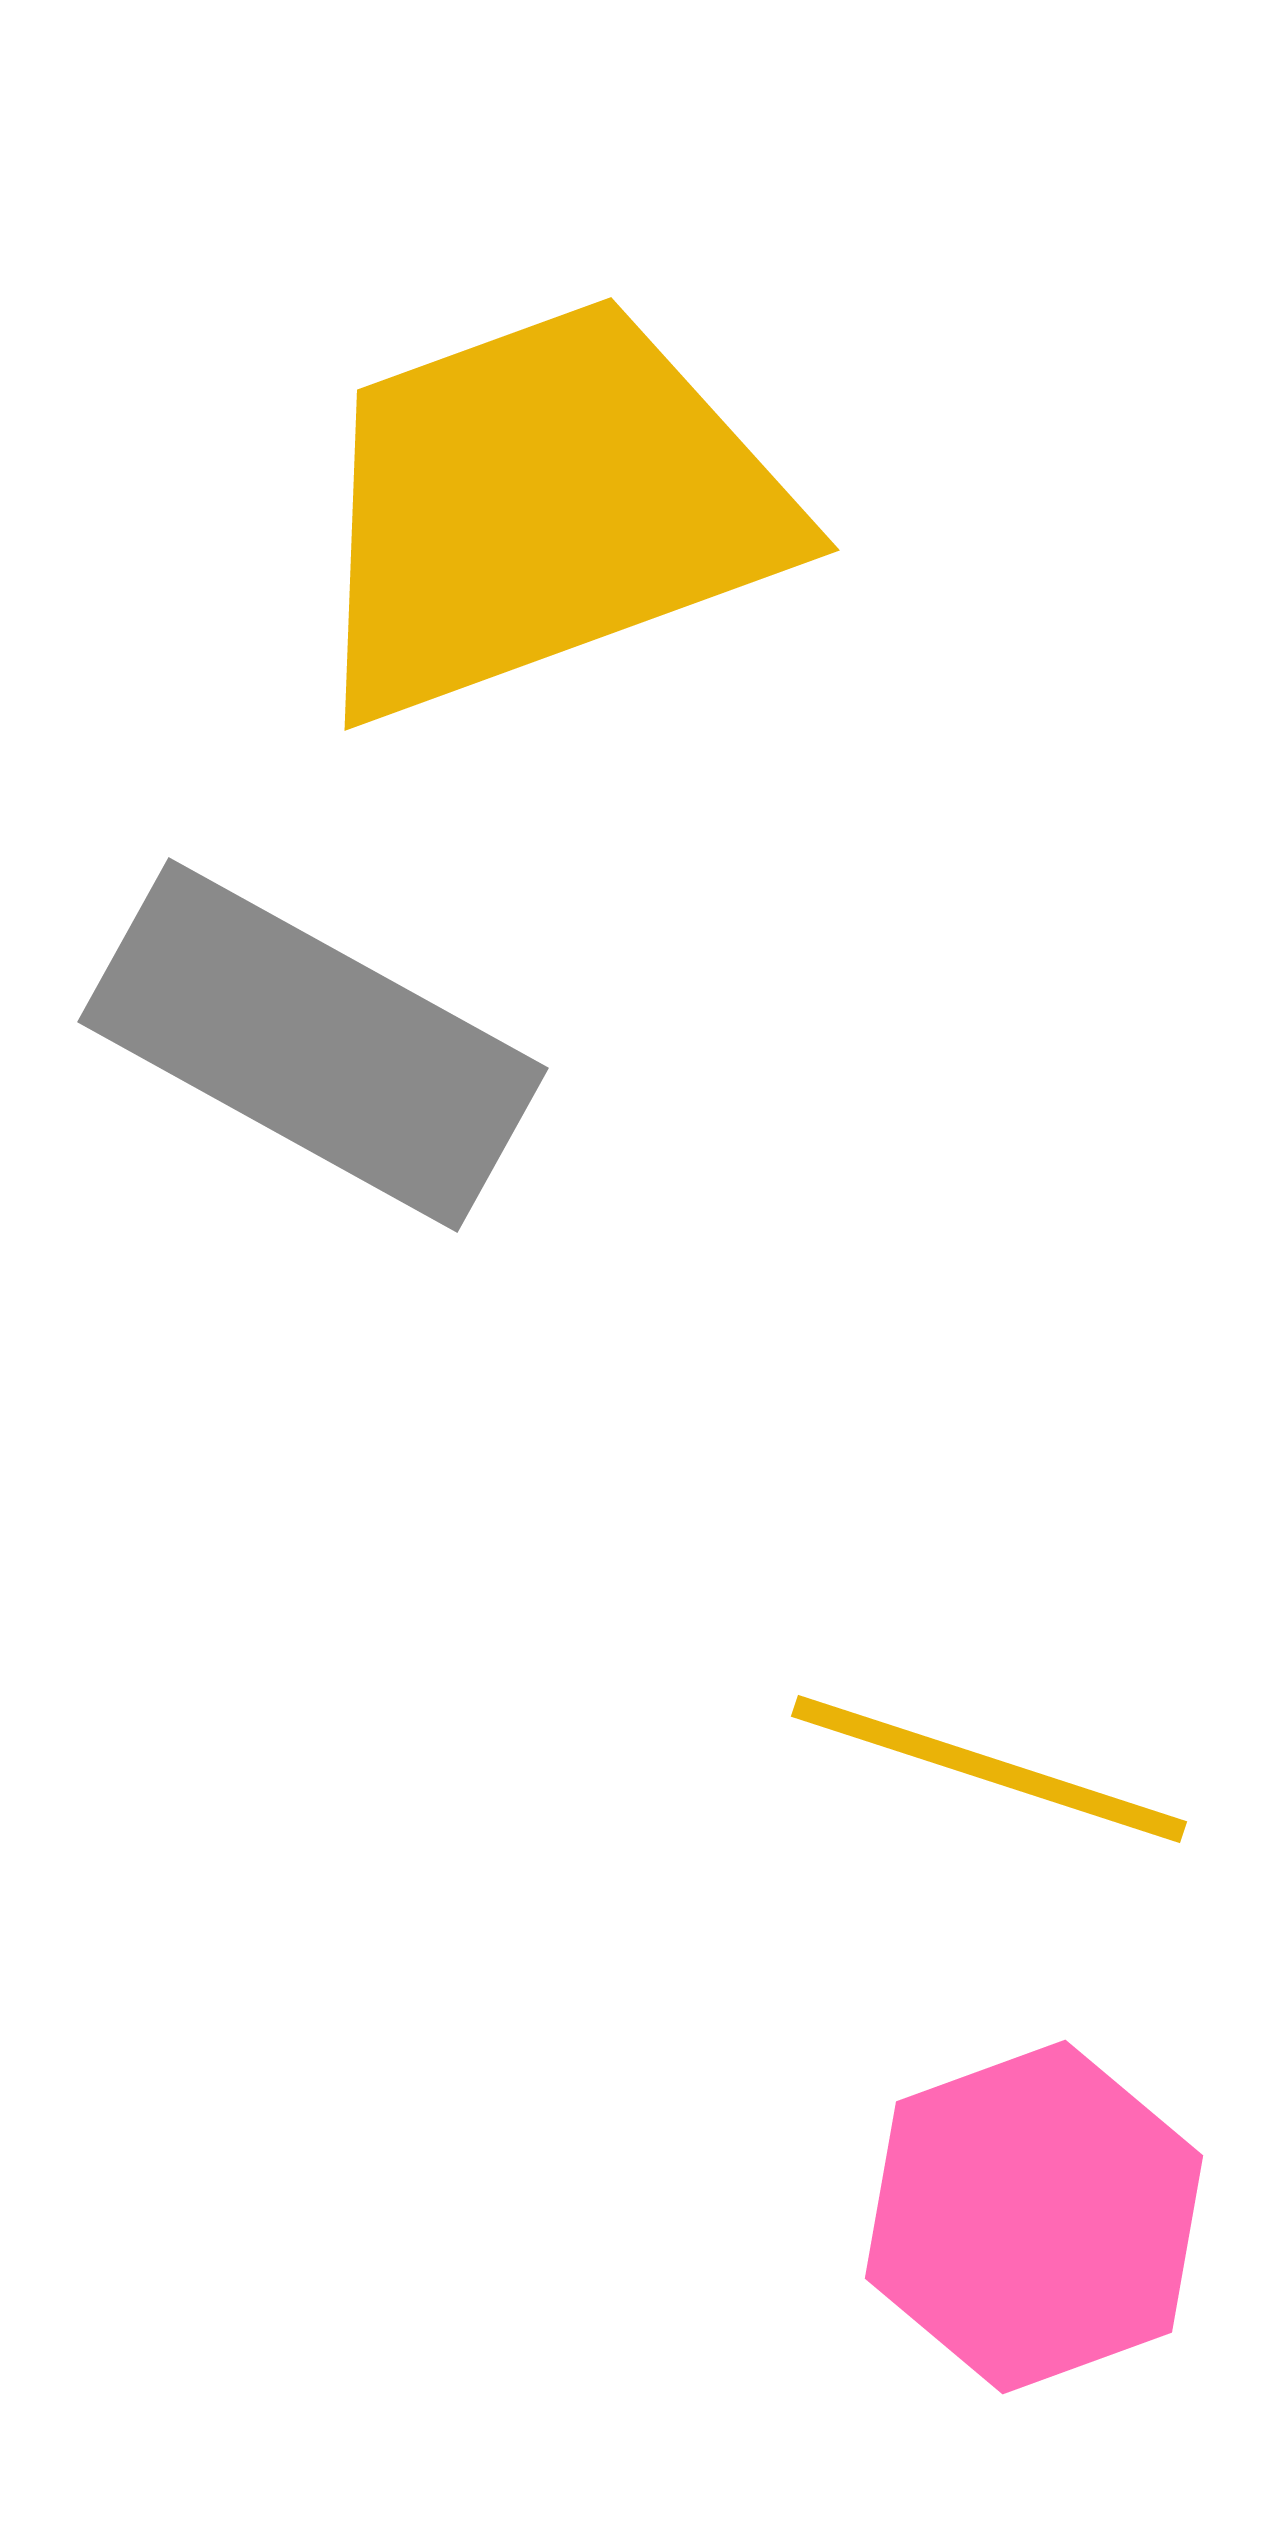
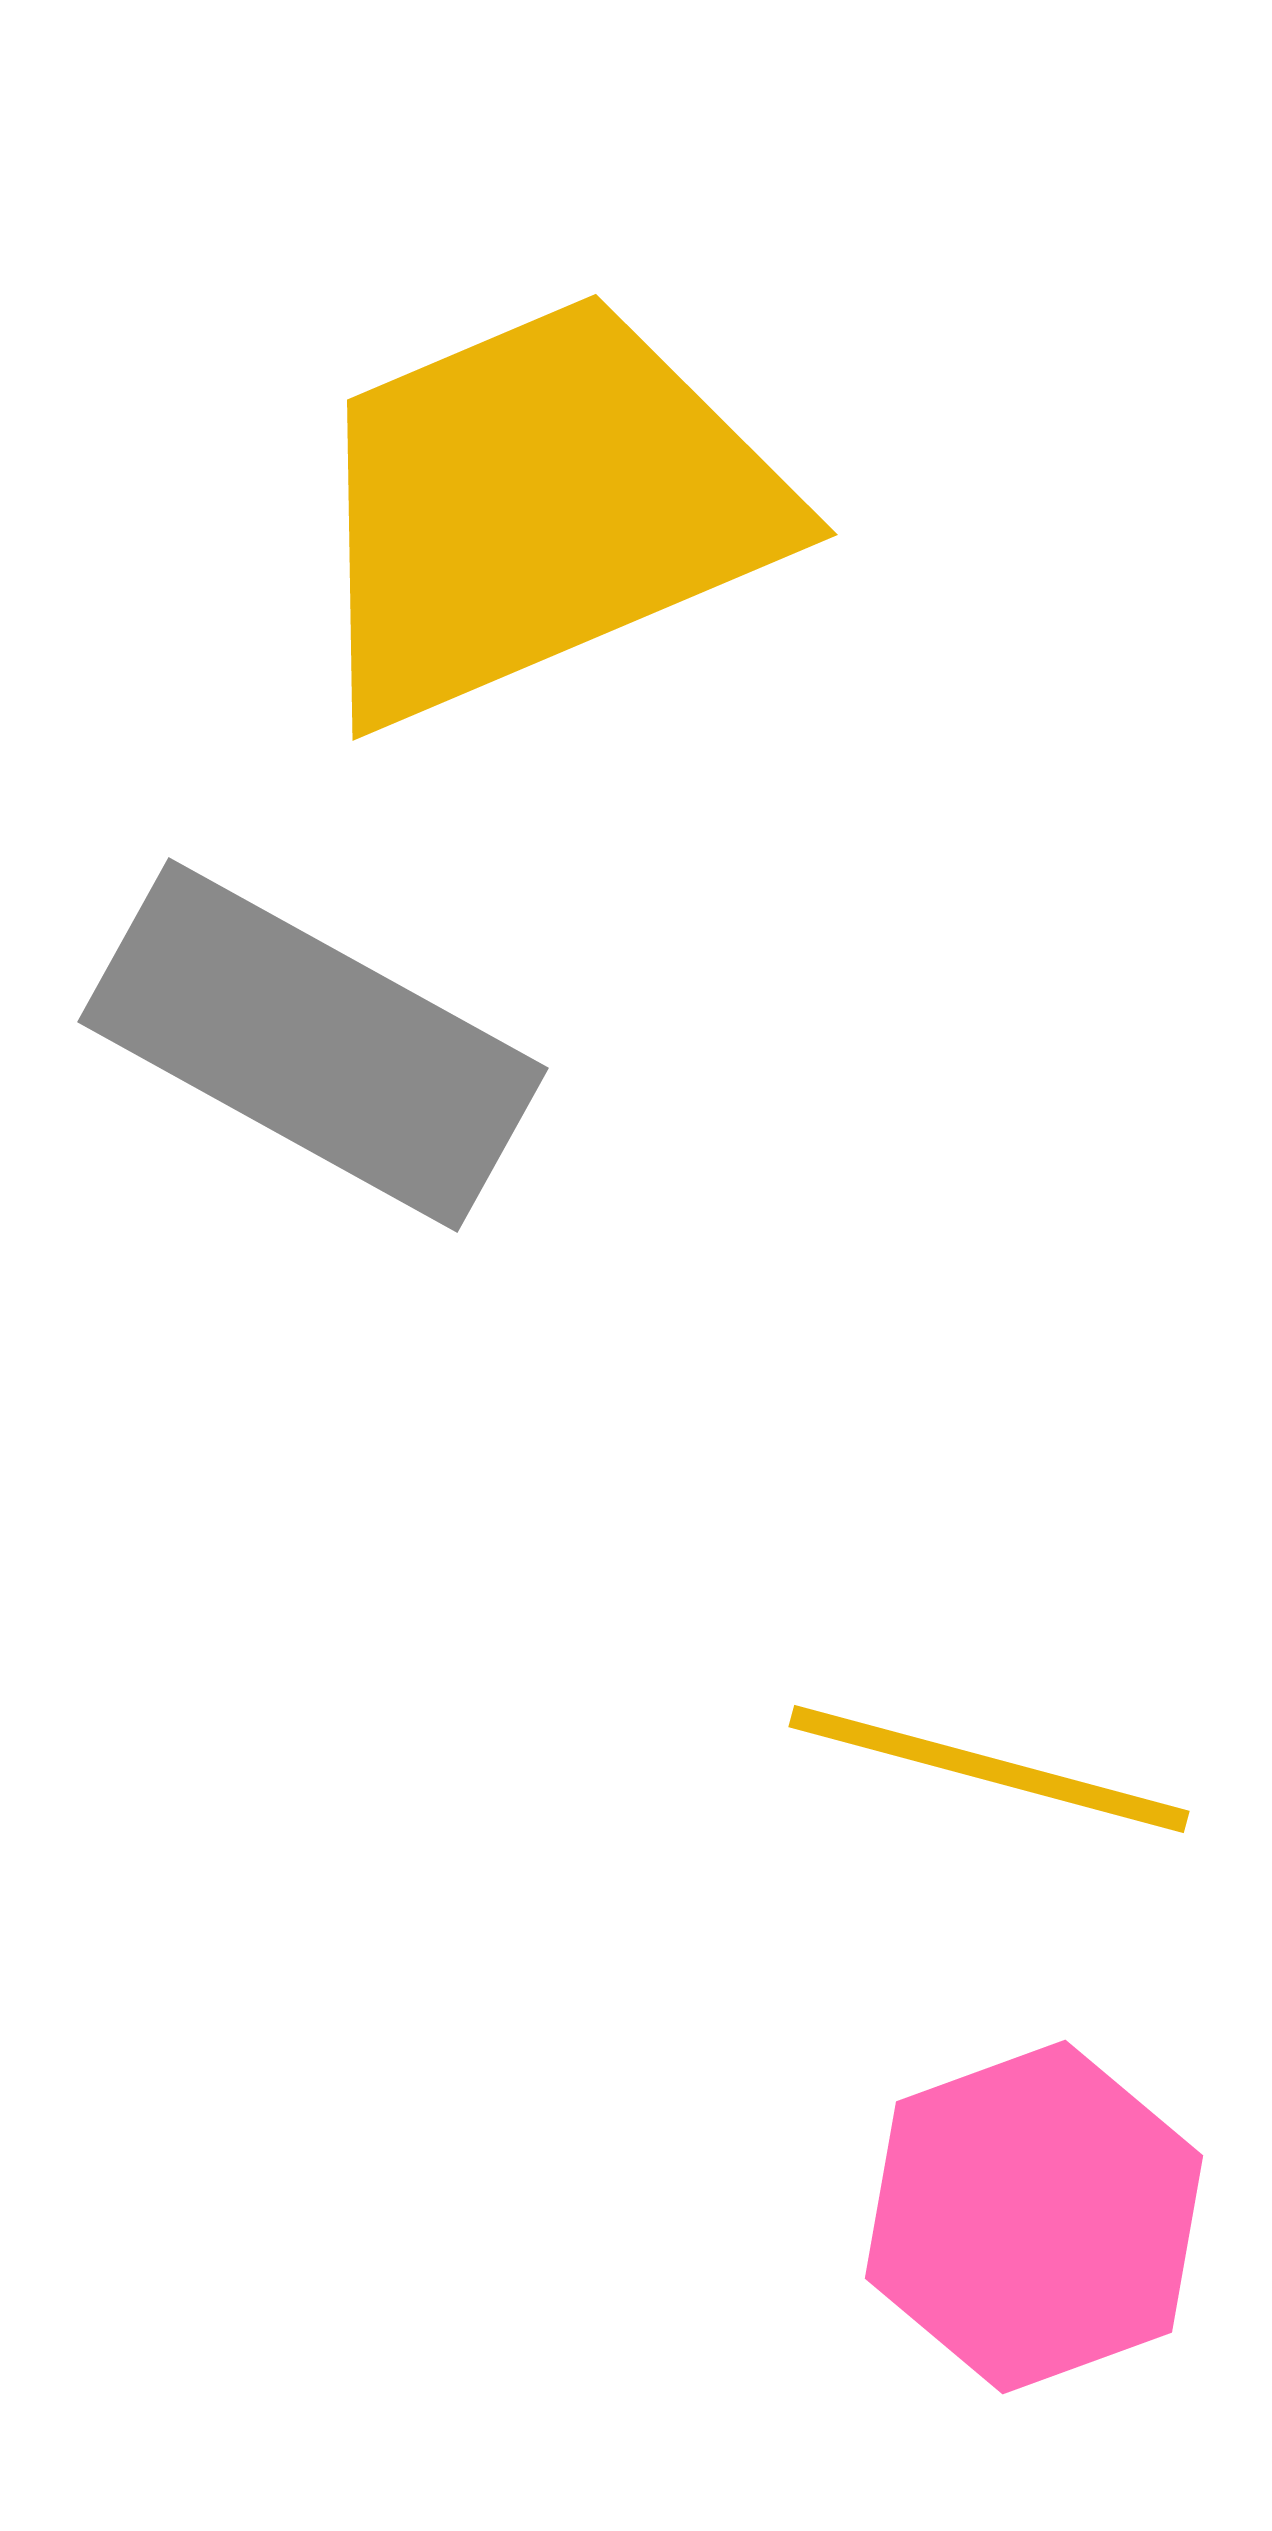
yellow trapezoid: moved 4 px left; rotated 3 degrees counterclockwise
yellow line: rotated 3 degrees counterclockwise
